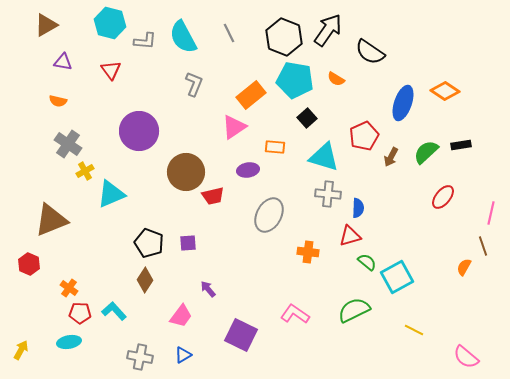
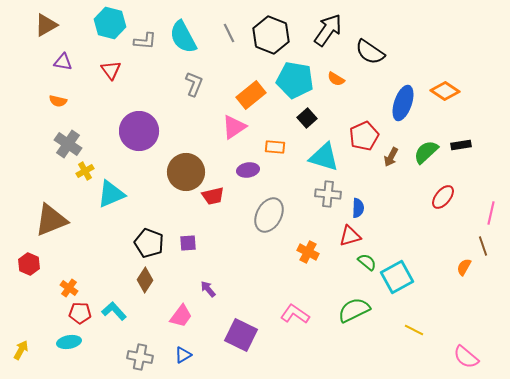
black hexagon at (284, 37): moved 13 px left, 2 px up
orange cross at (308, 252): rotated 20 degrees clockwise
